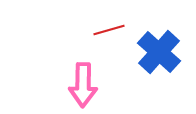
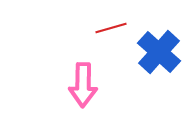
red line: moved 2 px right, 2 px up
